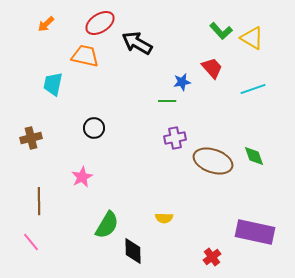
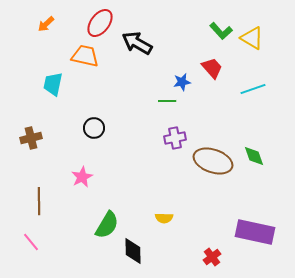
red ellipse: rotated 20 degrees counterclockwise
